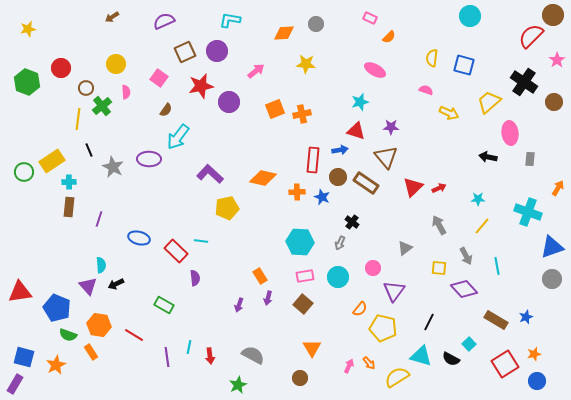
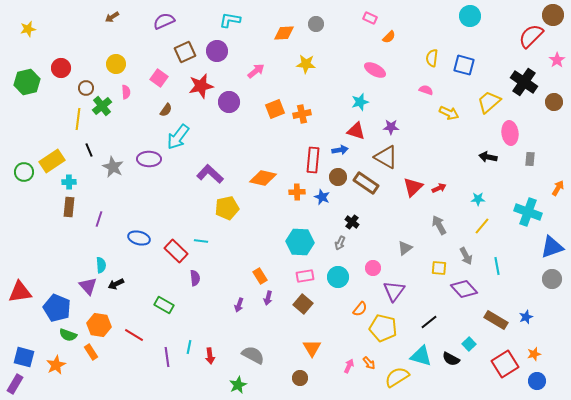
green hexagon at (27, 82): rotated 25 degrees clockwise
brown triangle at (386, 157): rotated 20 degrees counterclockwise
black line at (429, 322): rotated 24 degrees clockwise
